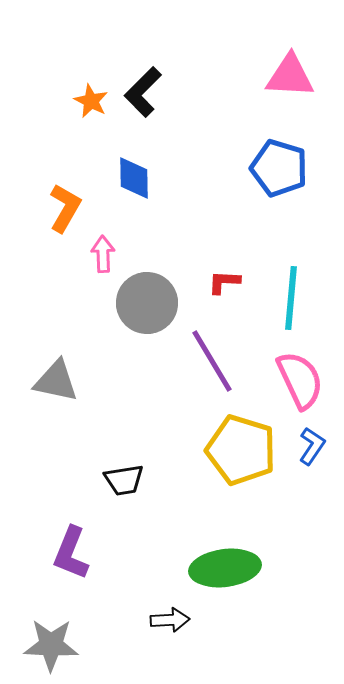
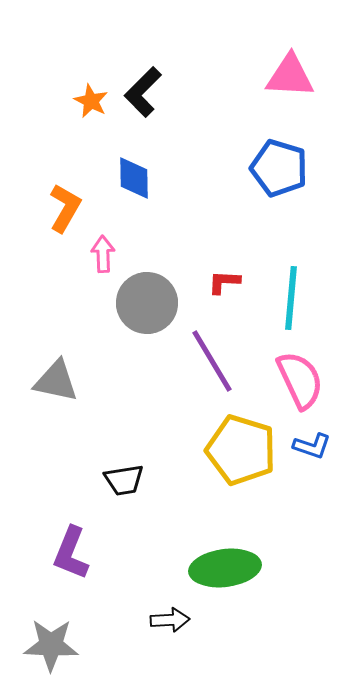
blue L-shape: rotated 75 degrees clockwise
